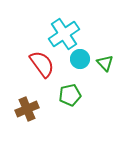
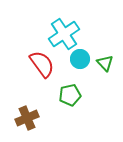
brown cross: moved 9 px down
